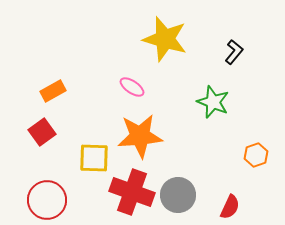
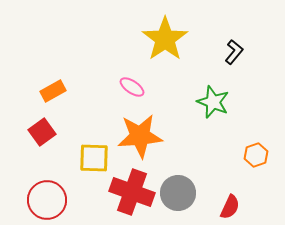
yellow star: rotated 21 degrees clockwise
gray circle: moved 2 px up
